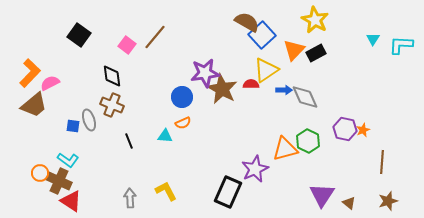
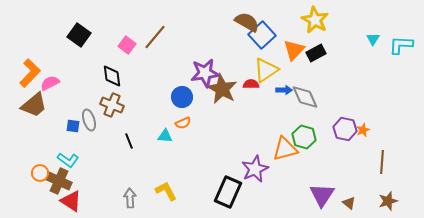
green hexagon at (308, 141): moved 4 px left, 4 px up; rotated 10 degrees counterclockwise
